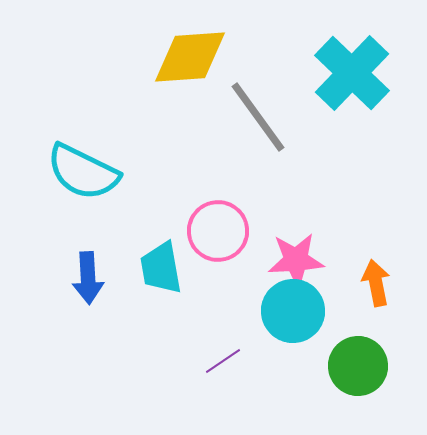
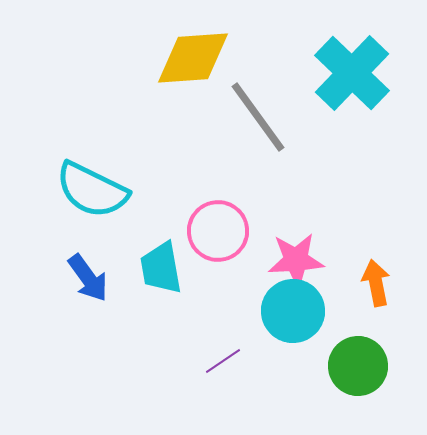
yellow diamond: moved 3 px right, 1 px down
cyan semicircle: moved 9 px right, 18 px down
blue arrow: rotated 33 degrees counterclockwise
